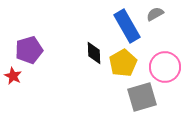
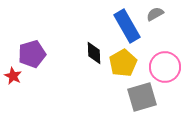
purple pentagon: moved 3 px right, 4 px down
